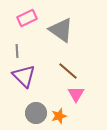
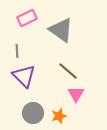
gray circle: moved 3 px left
